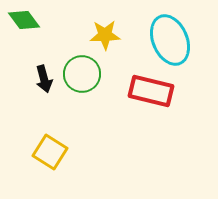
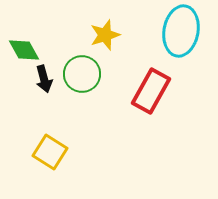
green diamond: moved 30 px down; rotated 8 degrees clockwise
yellow star: rotated 16 degrees counterclockwise
cyan ellipse: moved 11 px right, 9 px up; rotated 33 degrees clockwise
red rectangle: rotated 75 degrees counterclockwise
